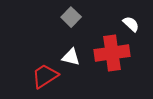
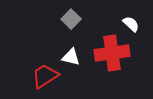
gray square: moved 2 px down
